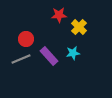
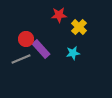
purple rectangle: moved 8 px left, 7 px up
